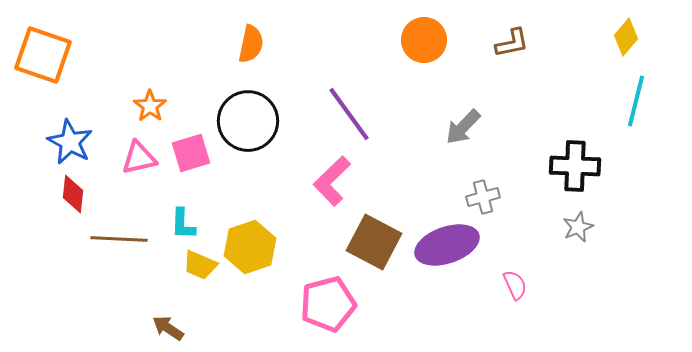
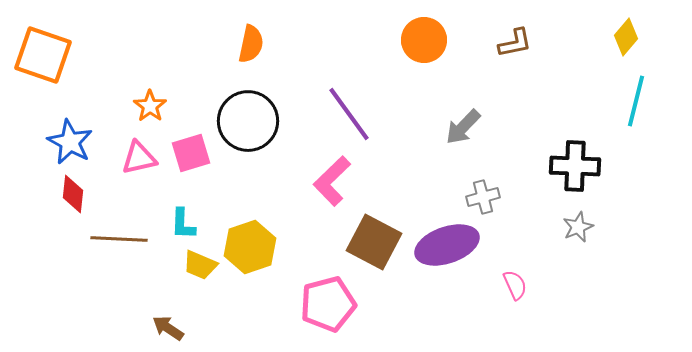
brown L-shape: moved 3 px right
